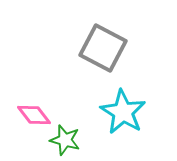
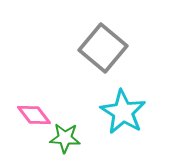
gray square: rotated 12 degrees clockwise
green star: moved 2 px up; rotated 12 degrees counterclockwise
